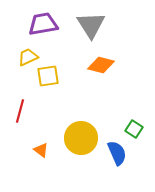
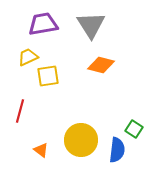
yellow circle: moved 2 px down
blue semicircle: moved 3 px up; rotated 30 degrees clockwise
